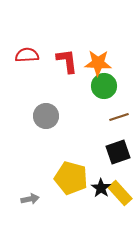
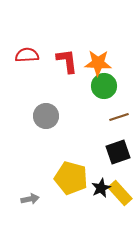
black star: rotated 12 degrees clockwise
